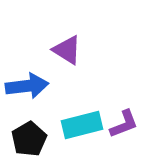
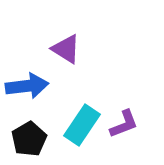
purple triangle: moved 1 px left, 1 px up
cyan rectangle: rotated 42 degrees counterclockwise
